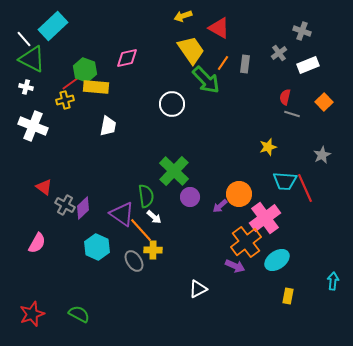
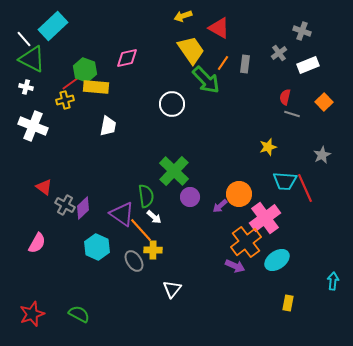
white triangle at (198, 289): moved 26 px left; rotated 24 degrees counterclockwise
yellow rectangle at (288, 296): moved 7 px down
